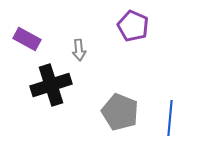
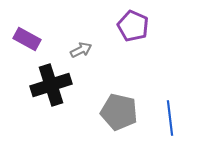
gray arrow: moved 2 px right; rotated 110 degrees counterclockwise
gray pentagon: moved 1 px left; rotated 9 degrees counterclockwise
blue line: rotated 12 degrees counterclockwise
